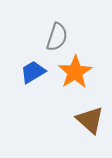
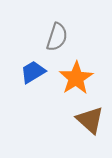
orange star: moved 1 px right, 6 px down
